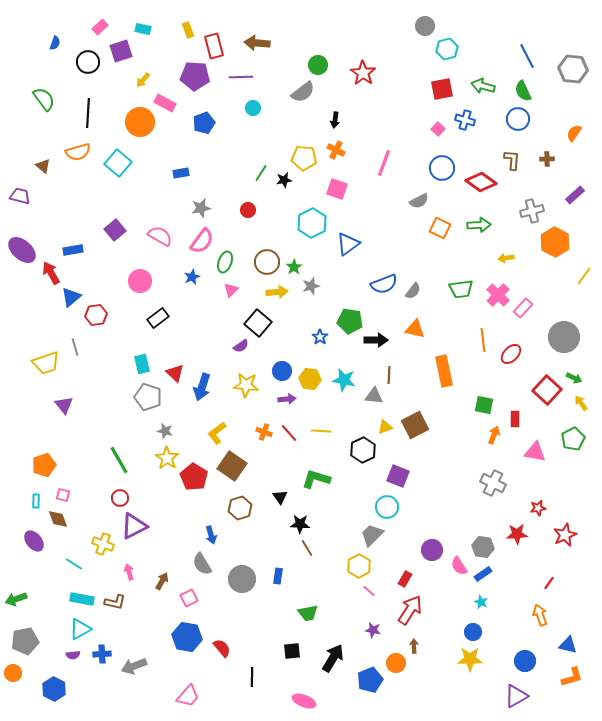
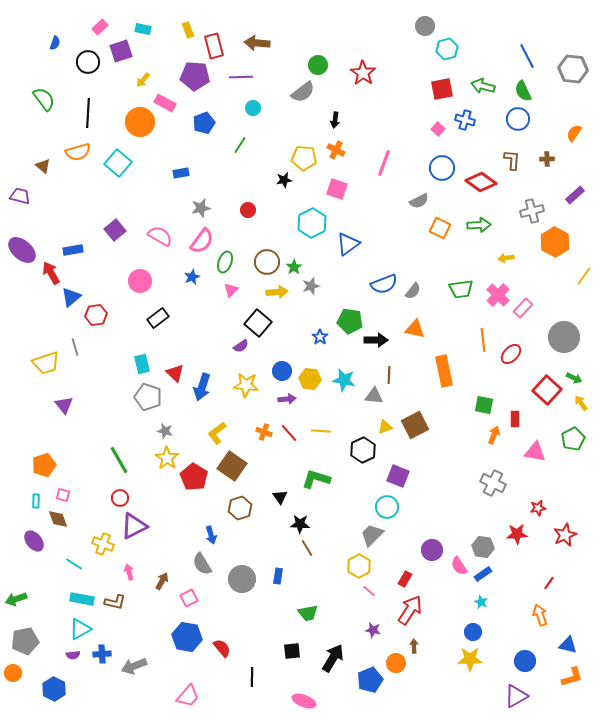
green line at (261, 173): moved 21 px left, 28 px up
